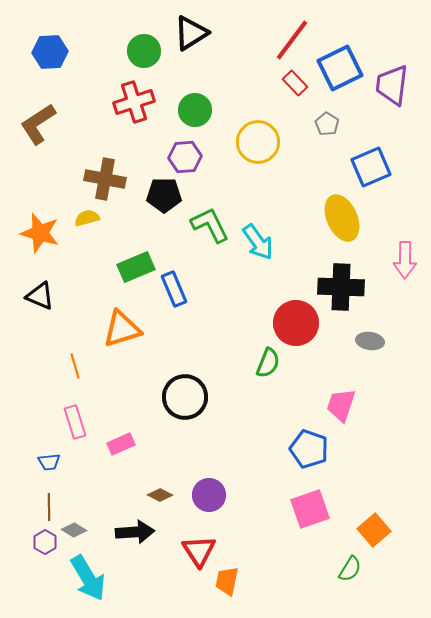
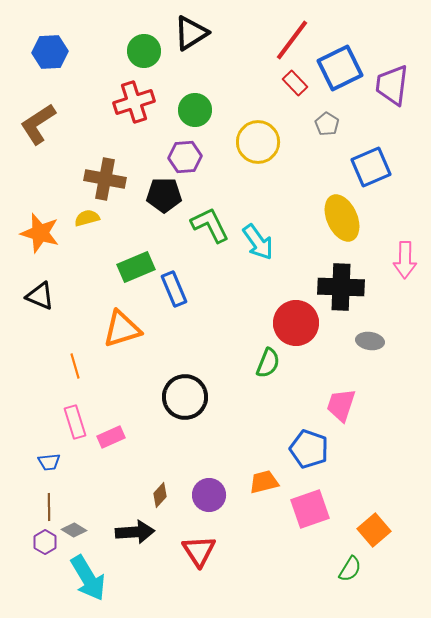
pink rectangle at (121, 444): moved 10 px left, 7 px up
brown diamond at (160, 495): rotated 75 degrees counterclockwise
orange trapezoid at (227, 581): moved 37 px right, 99 px up; rotated 64 degrees clockwise
